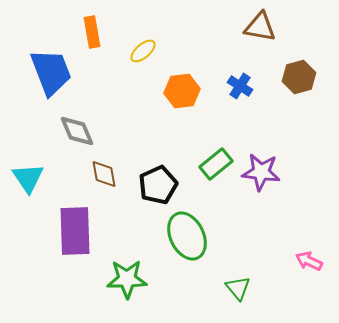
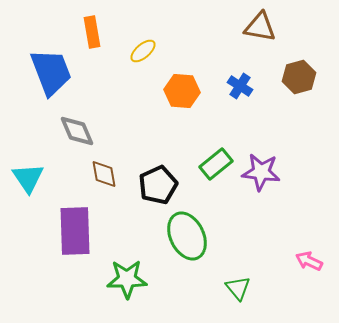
orange hexagon: rotated 12 degrees clockwise
